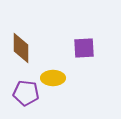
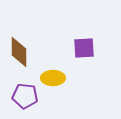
brown diamond: moved 2 px left, 4 px down
purple pentagon: moved 1 px left, 3 px down
